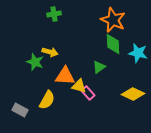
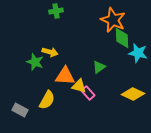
green cross: moved 2 px right, 3 px up
green diamond: moved 9 px right, 6 px up
